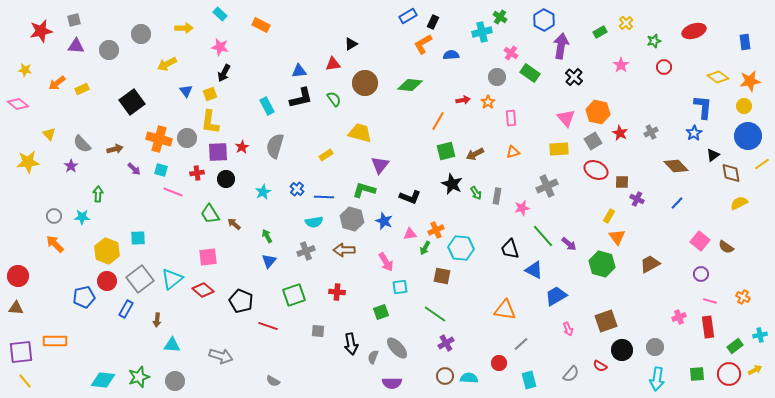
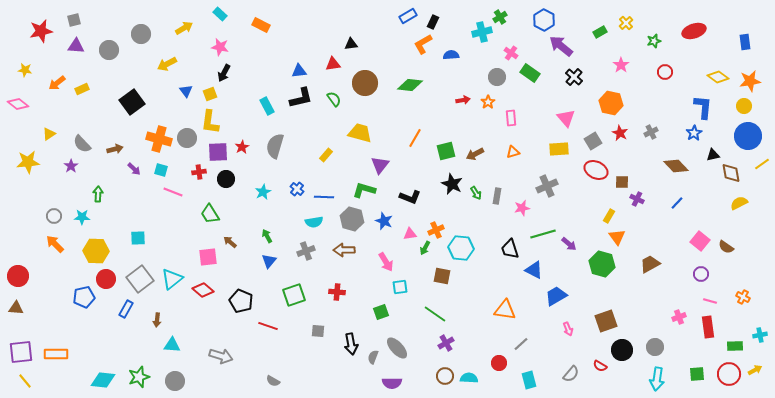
green cross at (500, 17): rotated 24 degrees clockwise
yellow arrow at (184, 28): rotated 30 degrees counterclockwise
black triangle at (351, 44): rotated 24 degrees clockwise
purple arrow at (561, 46): rotated 60 degrees counterclockwise
red circle at (664, 67): moved 1 px right, 5 px down
orange hexagon at (598, 112): moved 13 px right, 9 px up
orange line at (438, 121): moved 23 px left, 17 px down
yellow triangle at (49, 134): rotated 40 degrees clockwise
yellow rectangle at (326, 155): rotated 16 degrees counterclockwise
black triangle at (713, 155): rotated 24 degrees clockwise
red cross at (197, 173): moved 2 px right, 1 px up
brown arrow at (234, 224): moved 4 px left, 18 px down
green line at (543, 236): moved 2 px up; rotated 65 degrees counterclockwise
yellow hexagon at (107, 251): moved 11 px left; rotated 20 degrees counterclockwise
red circle at (107, 281): moved 1 px left, 2 px up
orange rectangle at (55, 341): moved 1 px right, 13 px down
green rectangle at (735, 346): rotated 35 degrees clockwise
